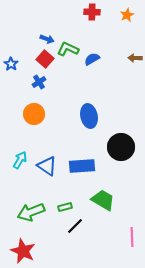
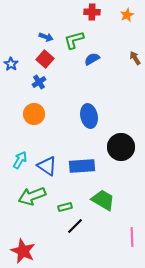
blue arrow: moved 1 px left, 2 px up
green L-shape: moved 6 px right, 9 px up; rotated 40 degrees counterclockwise
brown arrow: rotated 56 degrees clockwise
green arrow: moved 1 px right, 16 px up
